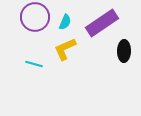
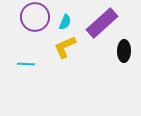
purple rectangle: rotated 8 degrees counterclockwise
yellow L-shape: moved 2 px up
cyan line: moved 8 px left; rotated 12 degrees counterclockwise
